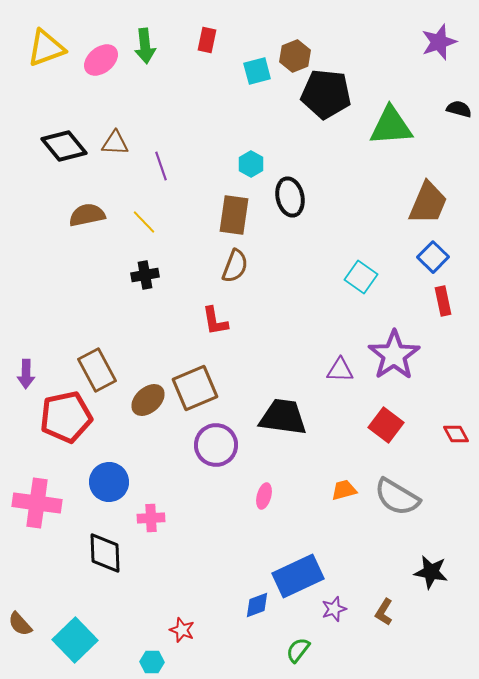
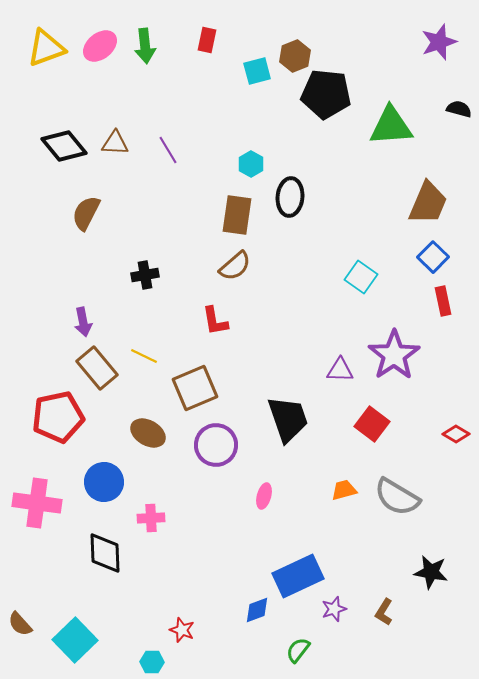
pink ellipse at (101, 60): moved 1 px left, 14 px up
purple line at (161, 166): moved 7 px right, 16 px up; rotated 12 degrees counterclockwise
black ellipse at (290, 197): rotated 18 degrees clockwise
brown semicircle at (87, 215): moved 1 px left, 2 px up; rotated 51 degrees counterclockwise
brown rectangle at (234, 215): moved 3 px right
yellow line at (144, 222): moved 134 px down; rotated 20 degrees counterclockwise
brown semicircle at (235, 266): rotated 28 degrees clockwise
brown rectangle at (97, 370): moved 2 px up; rotated 12 degrees counterclockwise
purple arrow at (26, 374): moved 57 px right, 52 px up; rotated 12 degrees counterclockwise
brown ellipse at (148, 400): moved 33 px down; rotated 72 degrees clockwise
red pentagon at (66, 417): moved 8 px left
black trapezoid at (283, 417): moved 5 px right, 2 px down; rotated 63 degrees clockwise
red square at (386, 425): moved 14 px left, 1 px up
red diamond at (456, 434): rotated 32 degrees counterclockwise
blue circle at (109, 482): moved 5 px left
blue diamond at (257, 605): moved 5 px down
